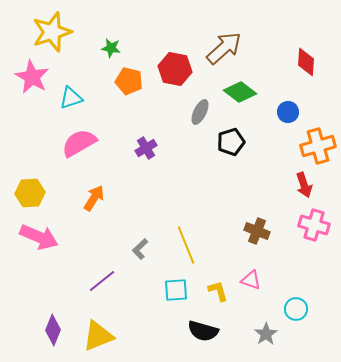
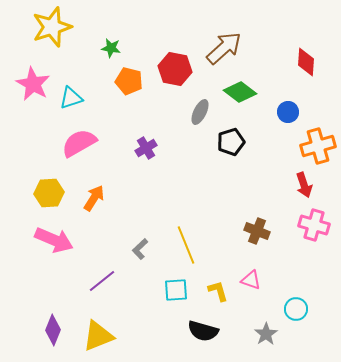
yellow star: moved 5 px up
pink star: moved 1 px right, 7 px down
yellow hexagon: moved 19 px right
pink arrow: moved 15 px right, 3 px down
